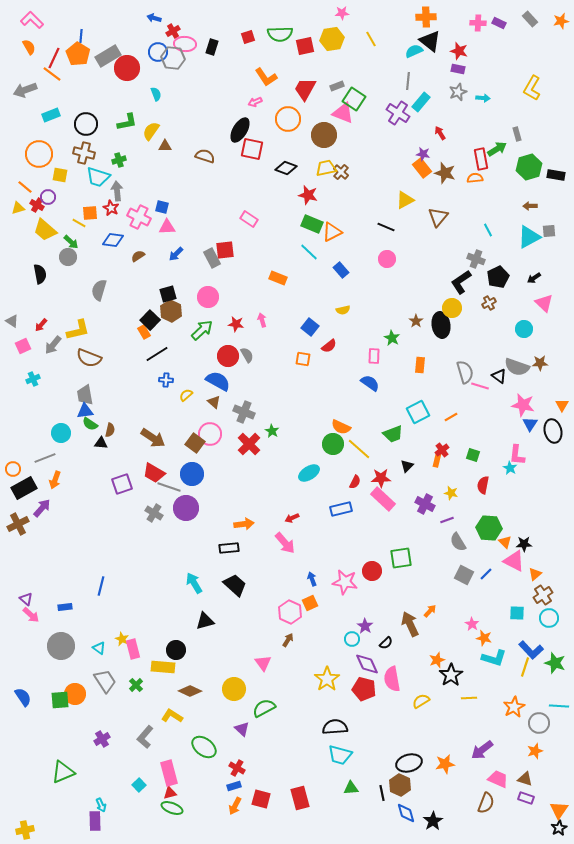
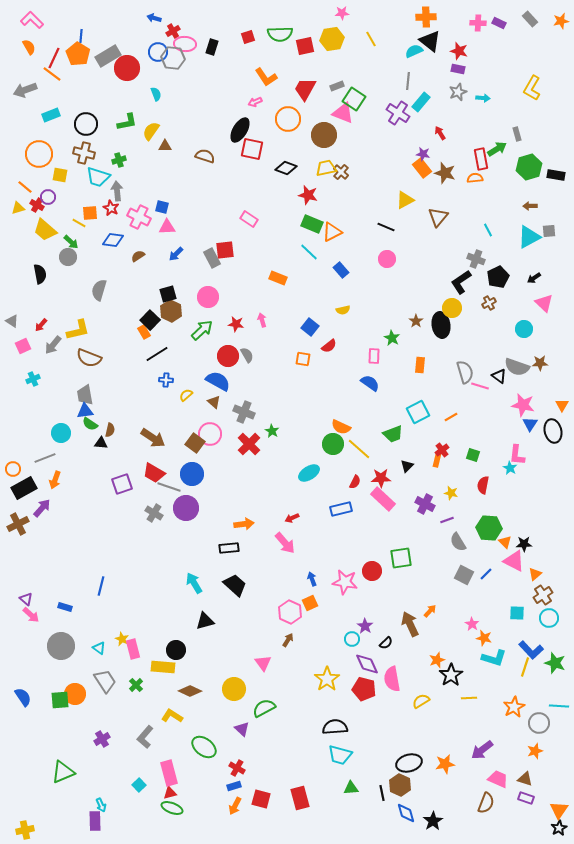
blue rectangle at (65, 607): rotated 24 degrees clockwise
